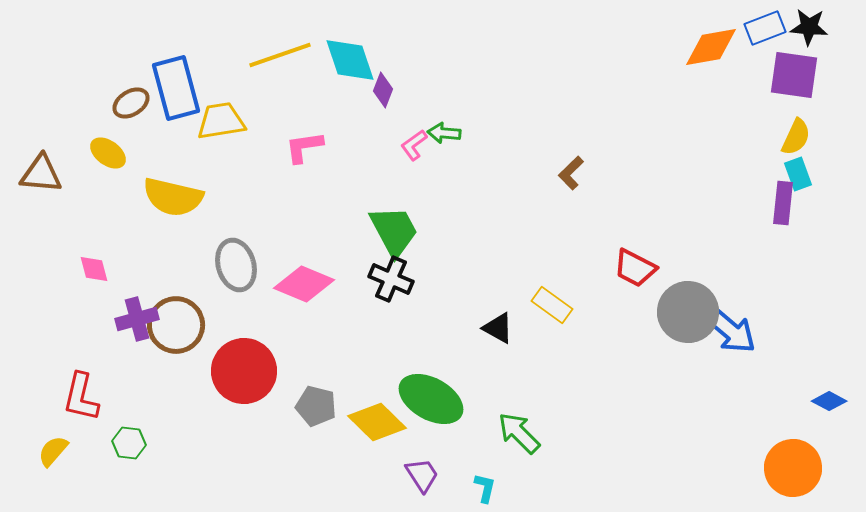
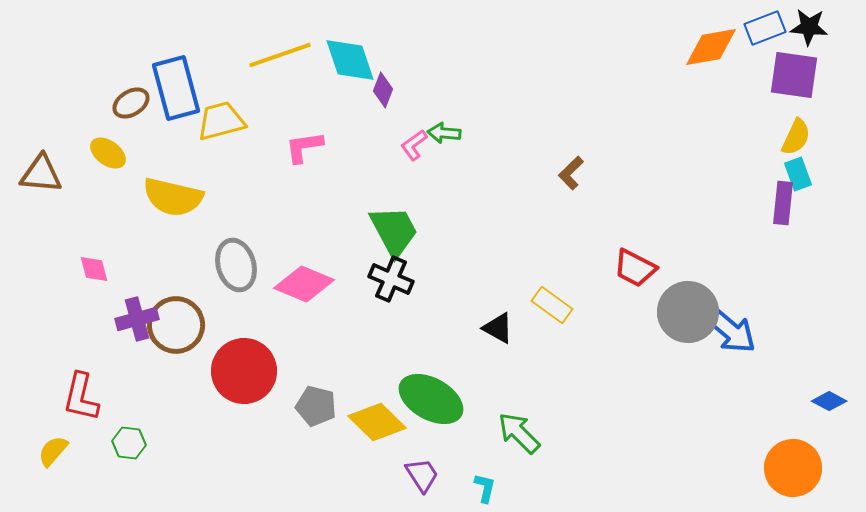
yellow trapezoid at (221, 121): rotated 6 degrees counterclockwise
